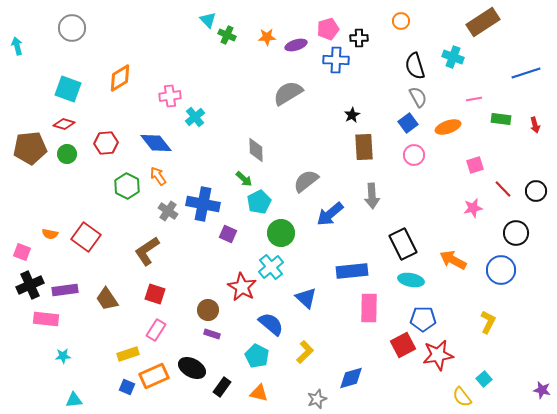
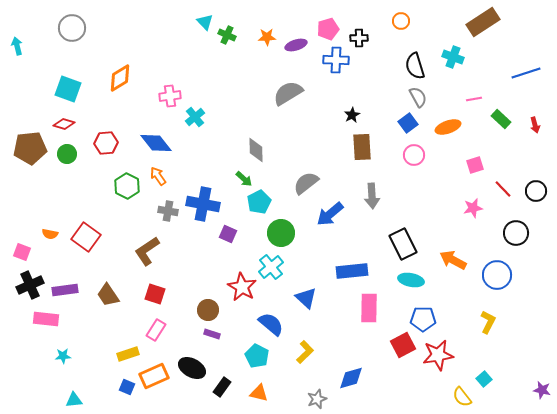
cyan triangle at (208, 20): moved 3 px left, 2 px down
green rectangle at (501, 119): rotated 36 degrees clockwise
brown rectangle at (364, 147): moved 2 px left
gray semicircle at (306, 181): moved 2 px down
gray cross at (168, 211): rotated 24 degrees counterclockwise
blue circle at (501, 270): moved 4 px left, 5 px down
brown trapezoid at (107, 299): moved 1 px right, 4 px up
